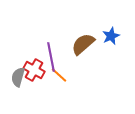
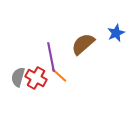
blue star: moved 5 px right, 3 px up
red cross: moved 2 px right, 8 px down
